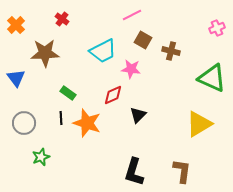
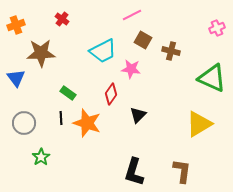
orange cross: rotated 24 degrees clockwise
brown star: moved 4 px left
red diamond: moved 2 px left, 1 px up; rotated 30 degrees counterclockwise
green star: rotated 12 degrees counterclockwise
